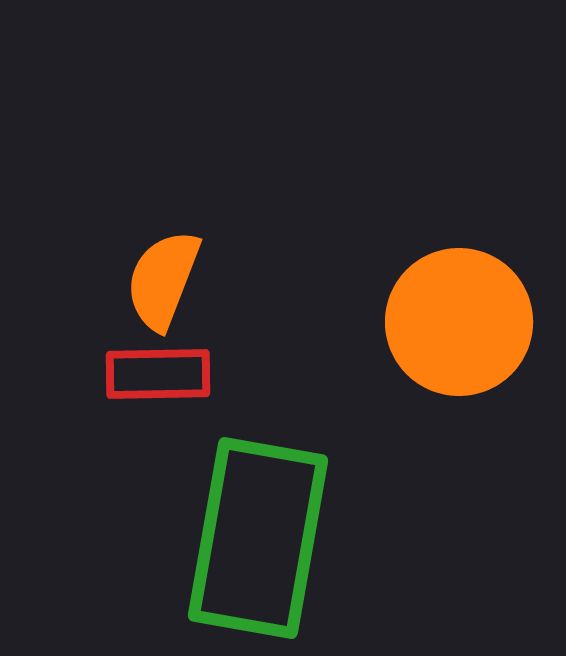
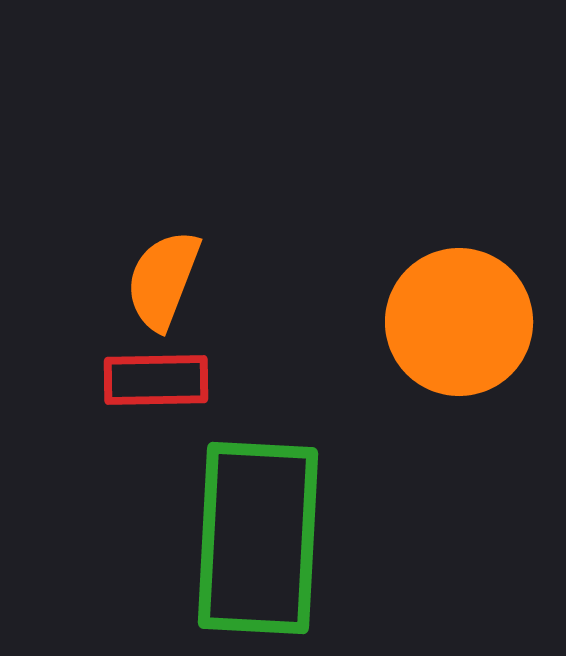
red rectangle: moved 2 px left, 6 px down
green rectangle: rotated 7 degrees counterclockwise
